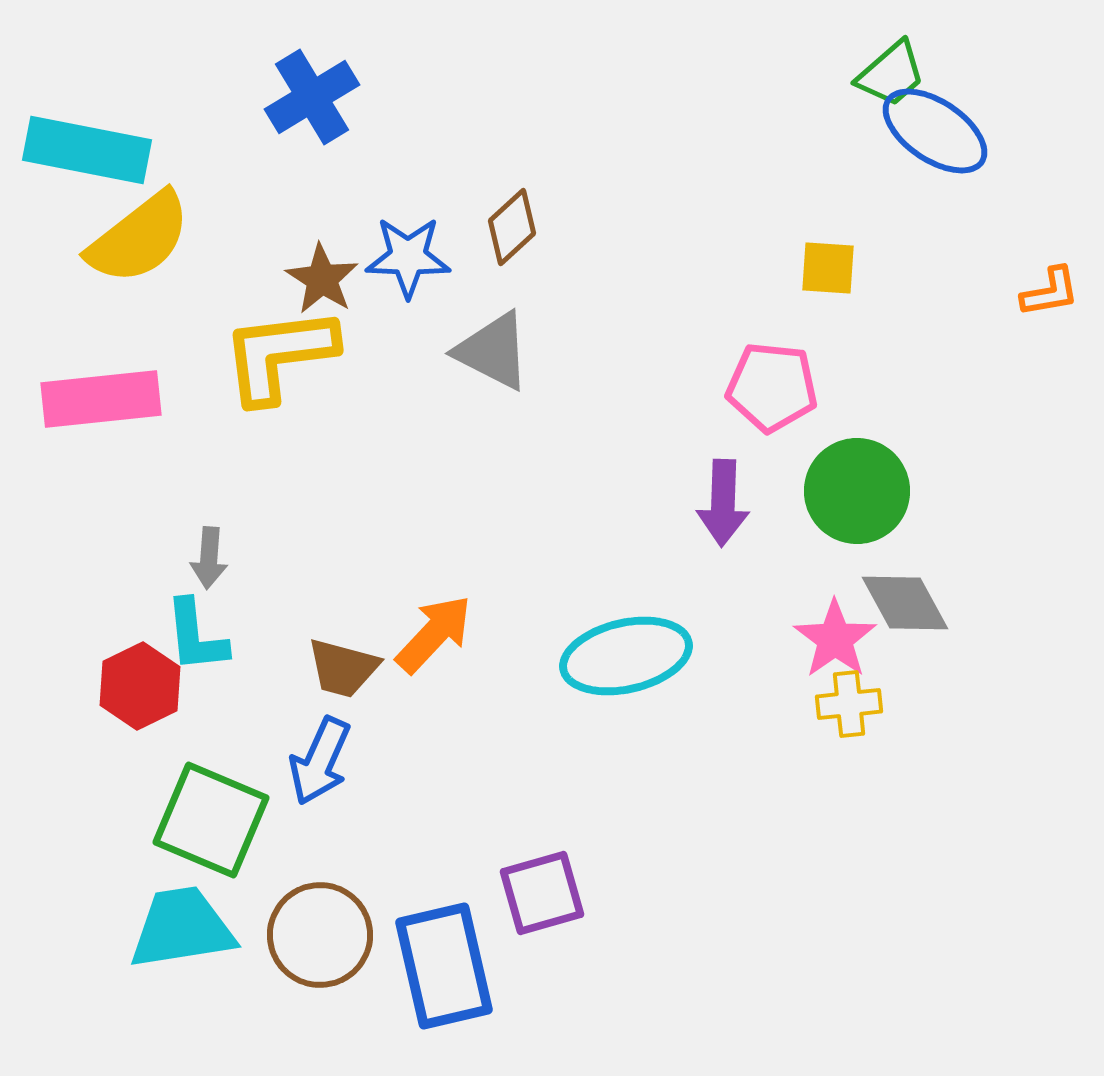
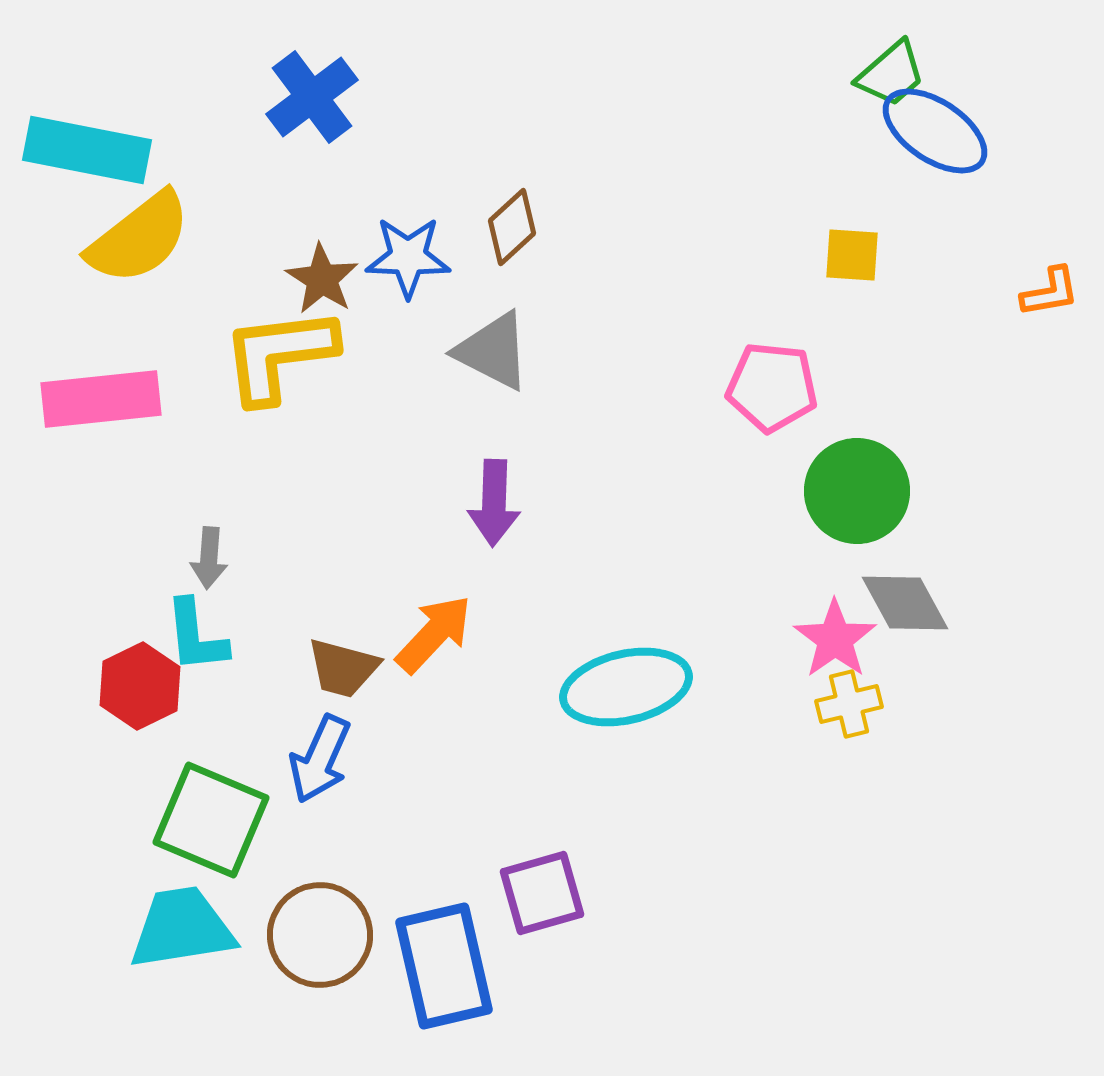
blue cross: rotated 6 degrees counterclockwise
yellow square: moved 24 px right, 13 px up
purple arrow: moved 229 px left
cyan ellipse: moved 31 px down
yellow cross: rotated 8 degrees counterclockwise
blue arrow: moved 2 px up
